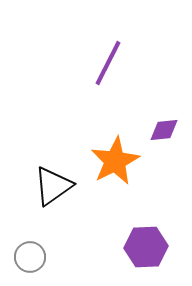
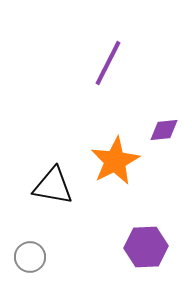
black triangle: rotated 45 degrees clockwise
